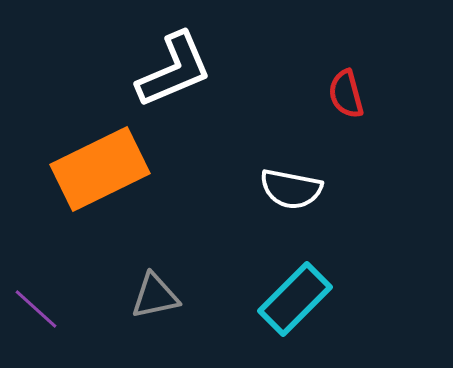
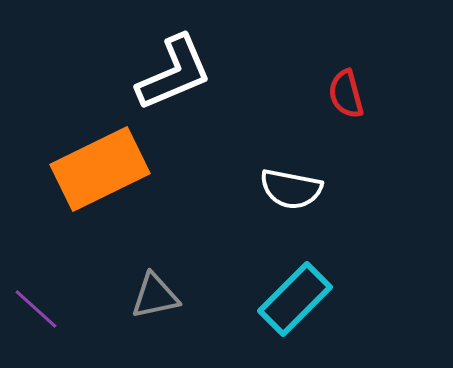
white L-shape: moved 3 px down
